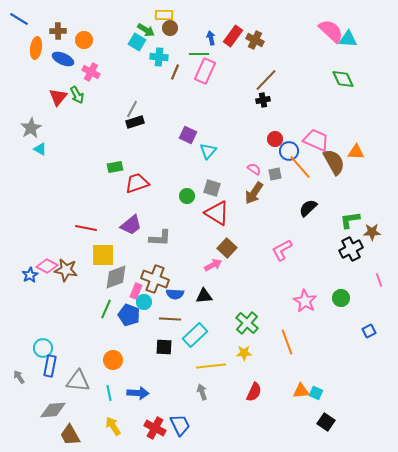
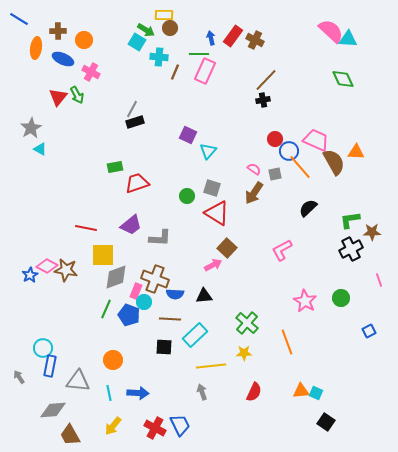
yellow arrow at (113, 426): rotated 108 degrees counterclockwise
